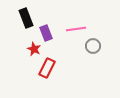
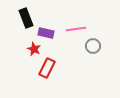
purple rectangle: rotated 56 degrees counterclockwise
